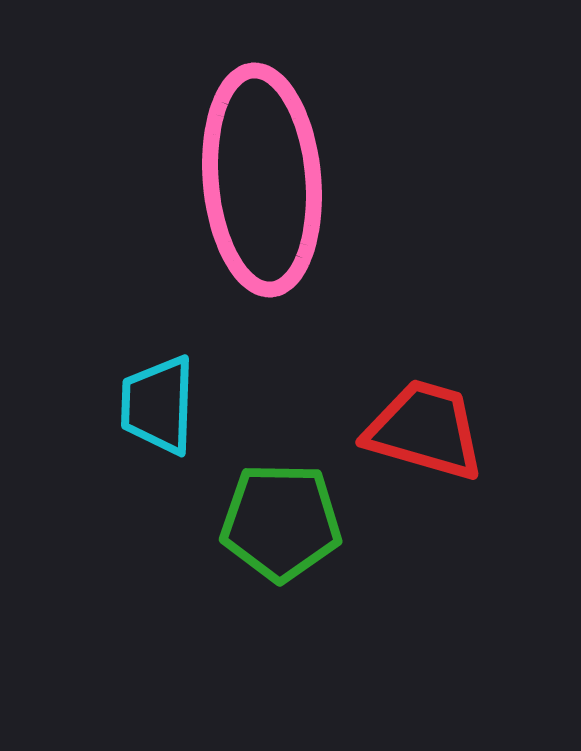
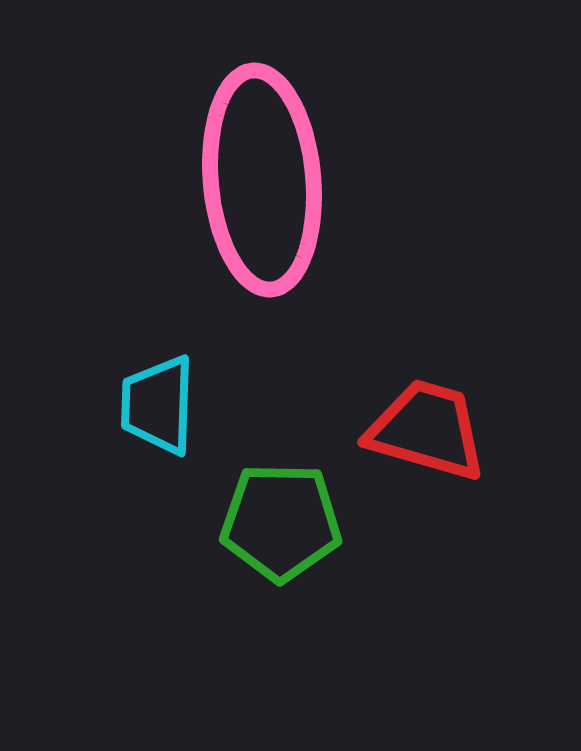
red trapezoid: moved 2 px right
